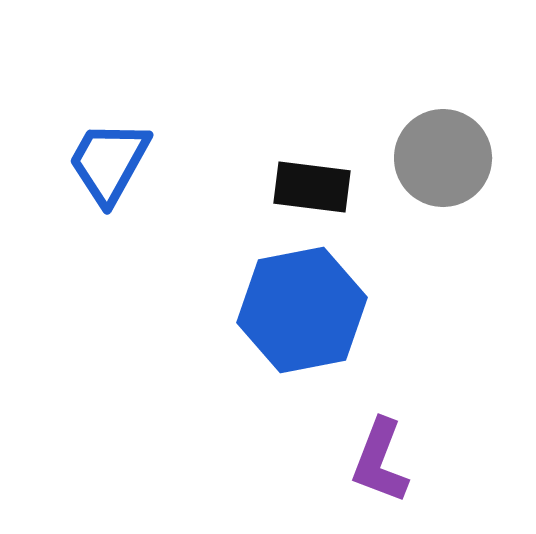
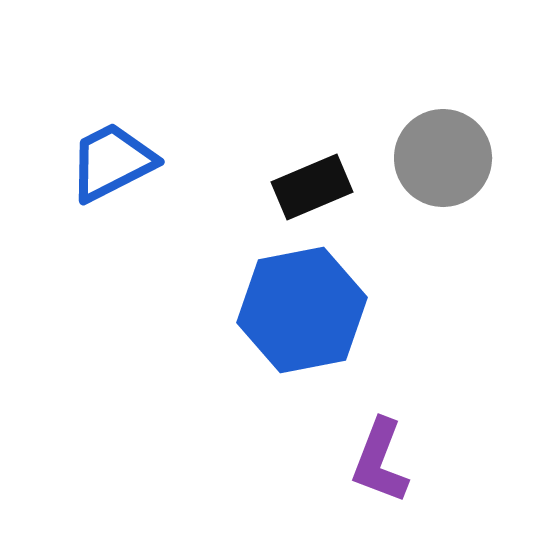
blue trapezoid: moved 3 px right; rotated 34 degrees clockwise
black rectangle: rotated 30 degrees counterclockwise
